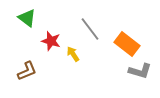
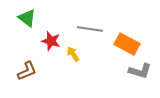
gray line: rotated 45 degrees counterclockwise
orange rectangle: rotated 10 degrees counterclockwise
